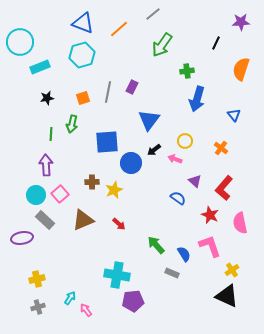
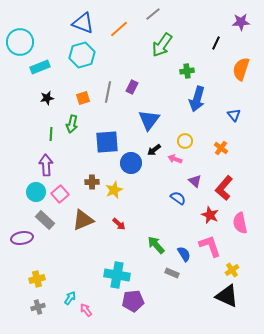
cyan circle at (36, 195): moved 3 px up
